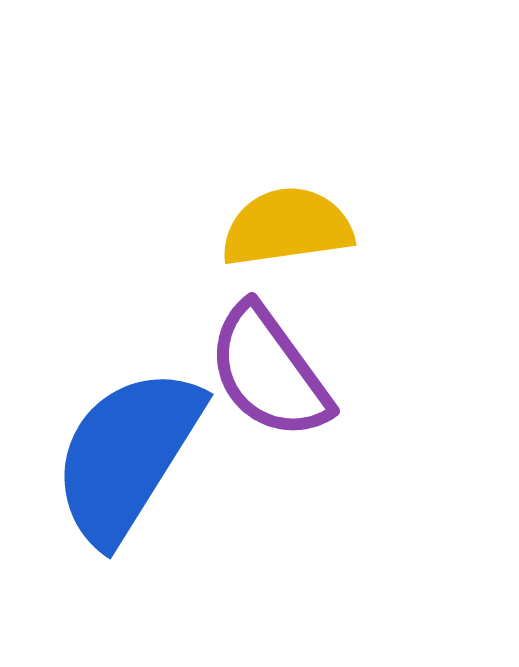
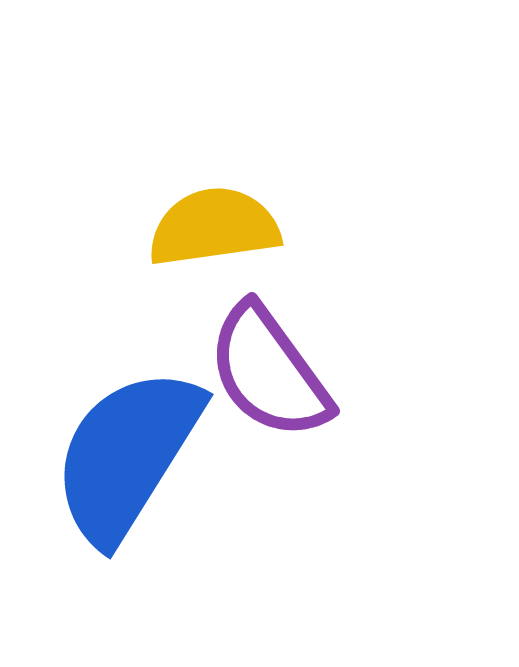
yellow semicircle: moved 73 px left
